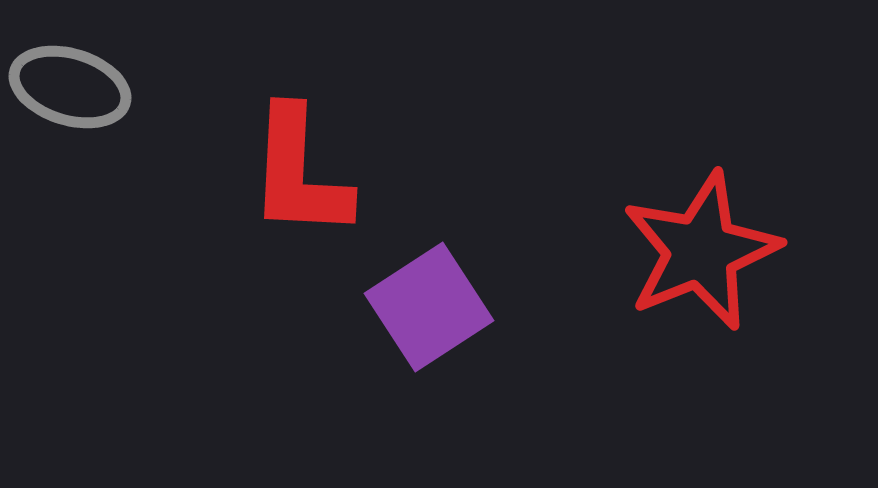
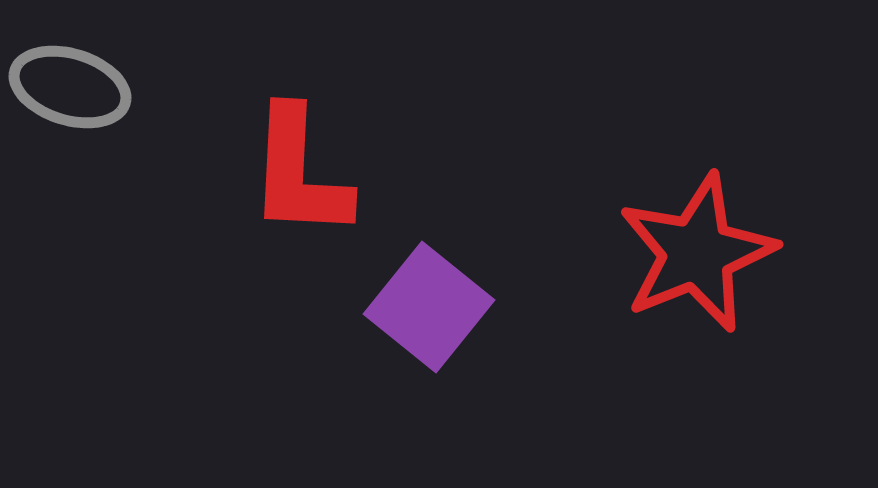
red star: moved 4 px left, 2 px down
purple square: rotated 18 degrees counterclockwise
